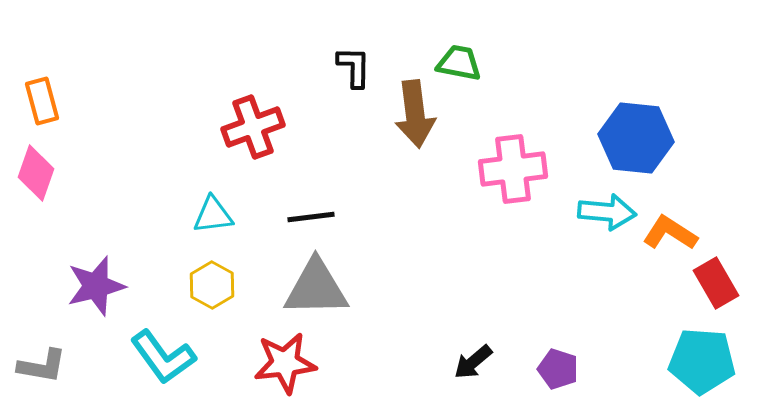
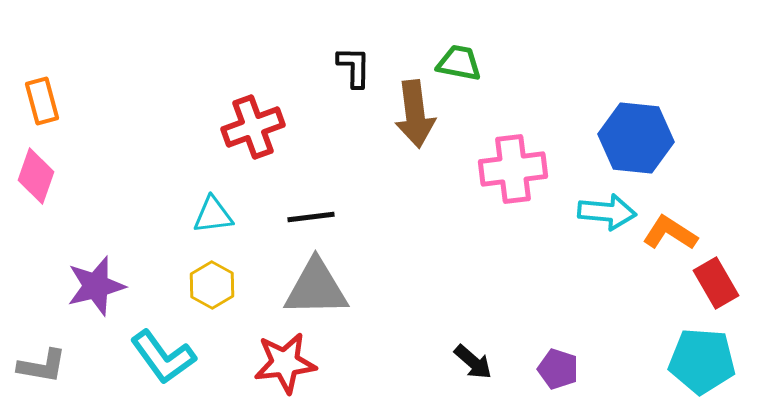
pink diamond: moved 3 px down
black arrow: rotated 99 degrees counterclockwise
